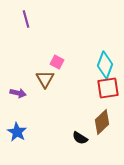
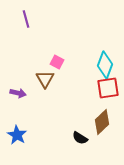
blue star: moved 3 px down
